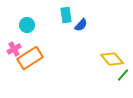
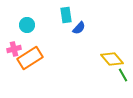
blue semicircle: moved 2 px left, 3 px down
pink cross: rotated 16 degrees clockwise
green line: rotated 72 degrees counterclockwise
